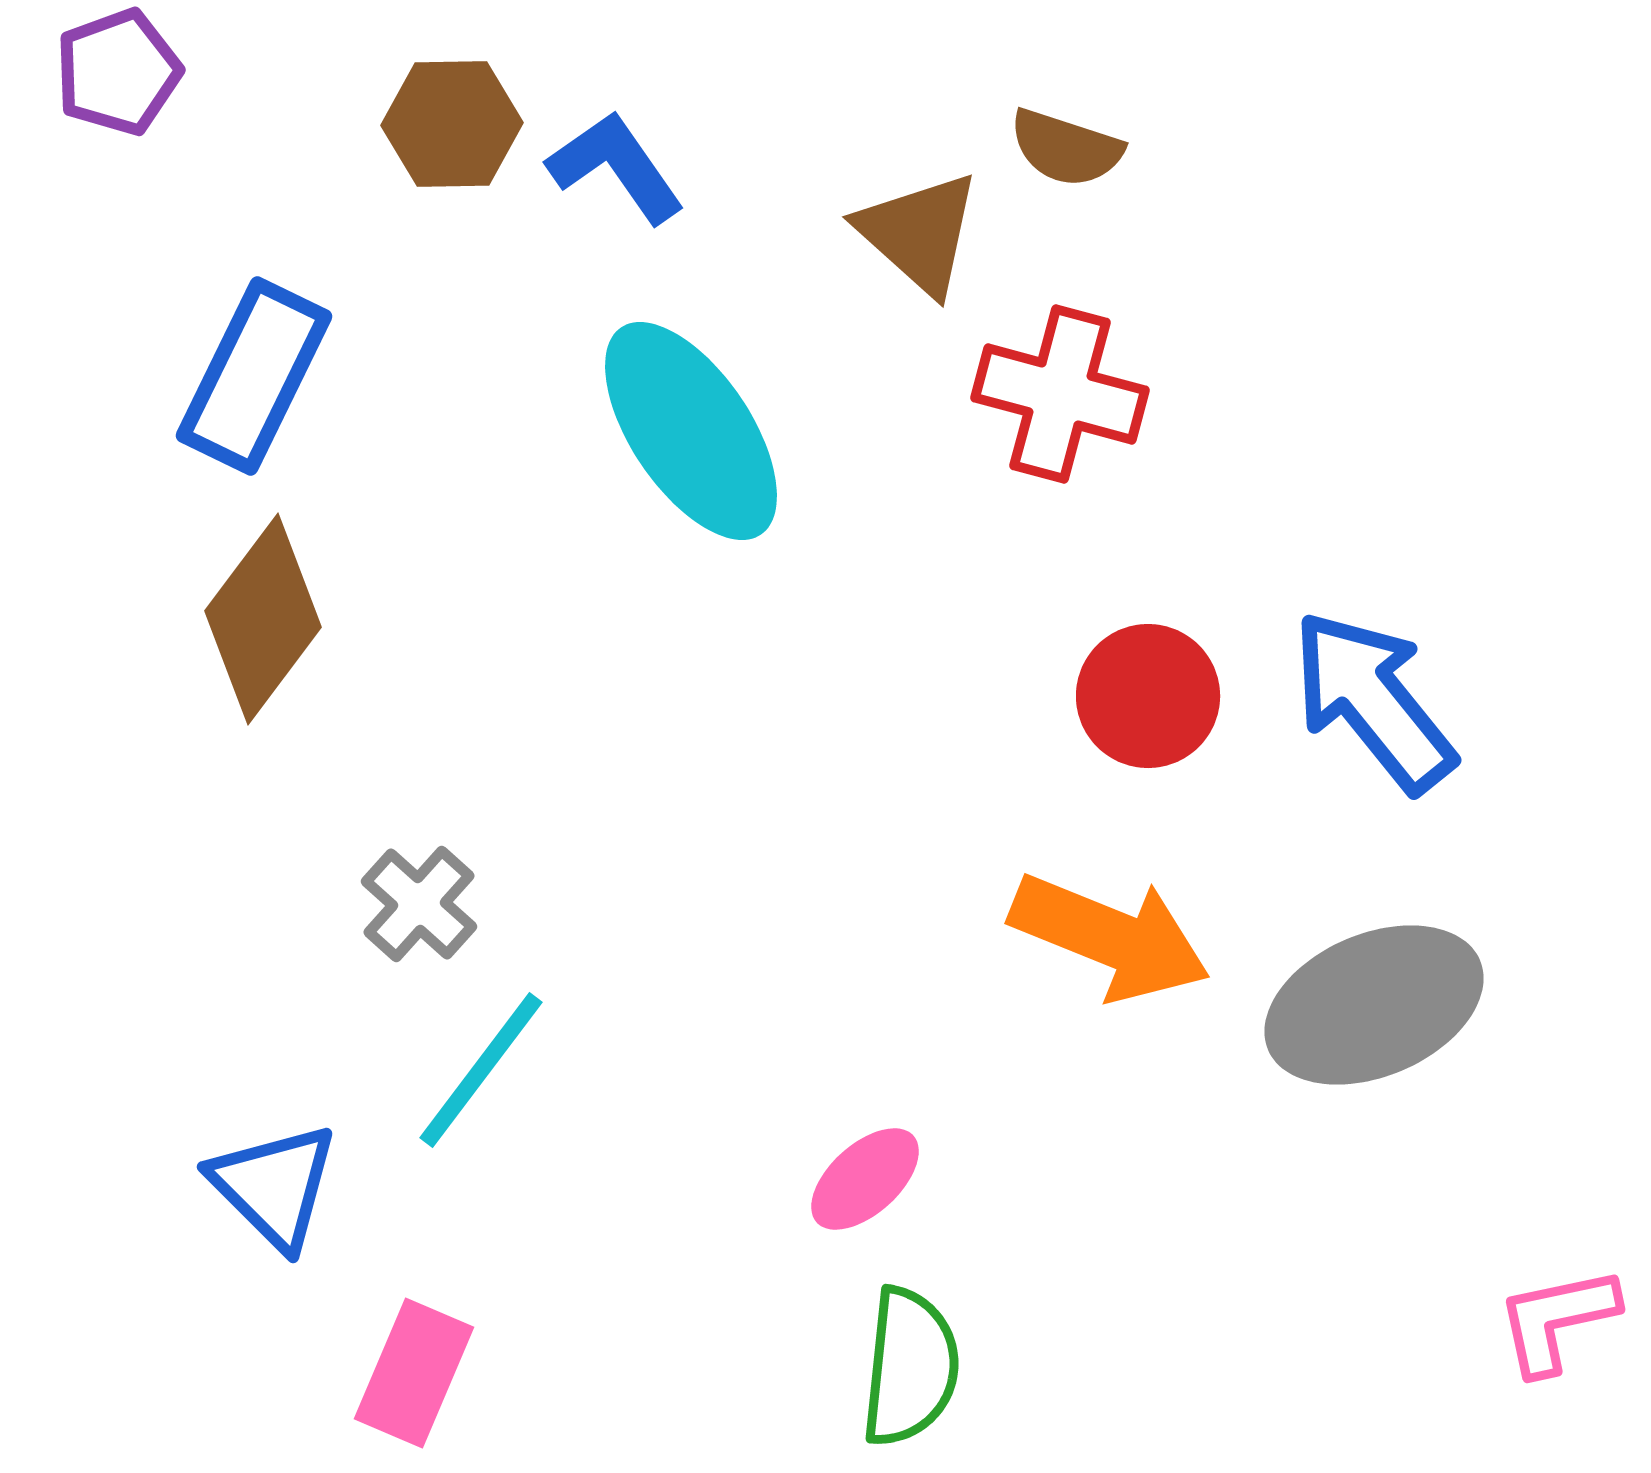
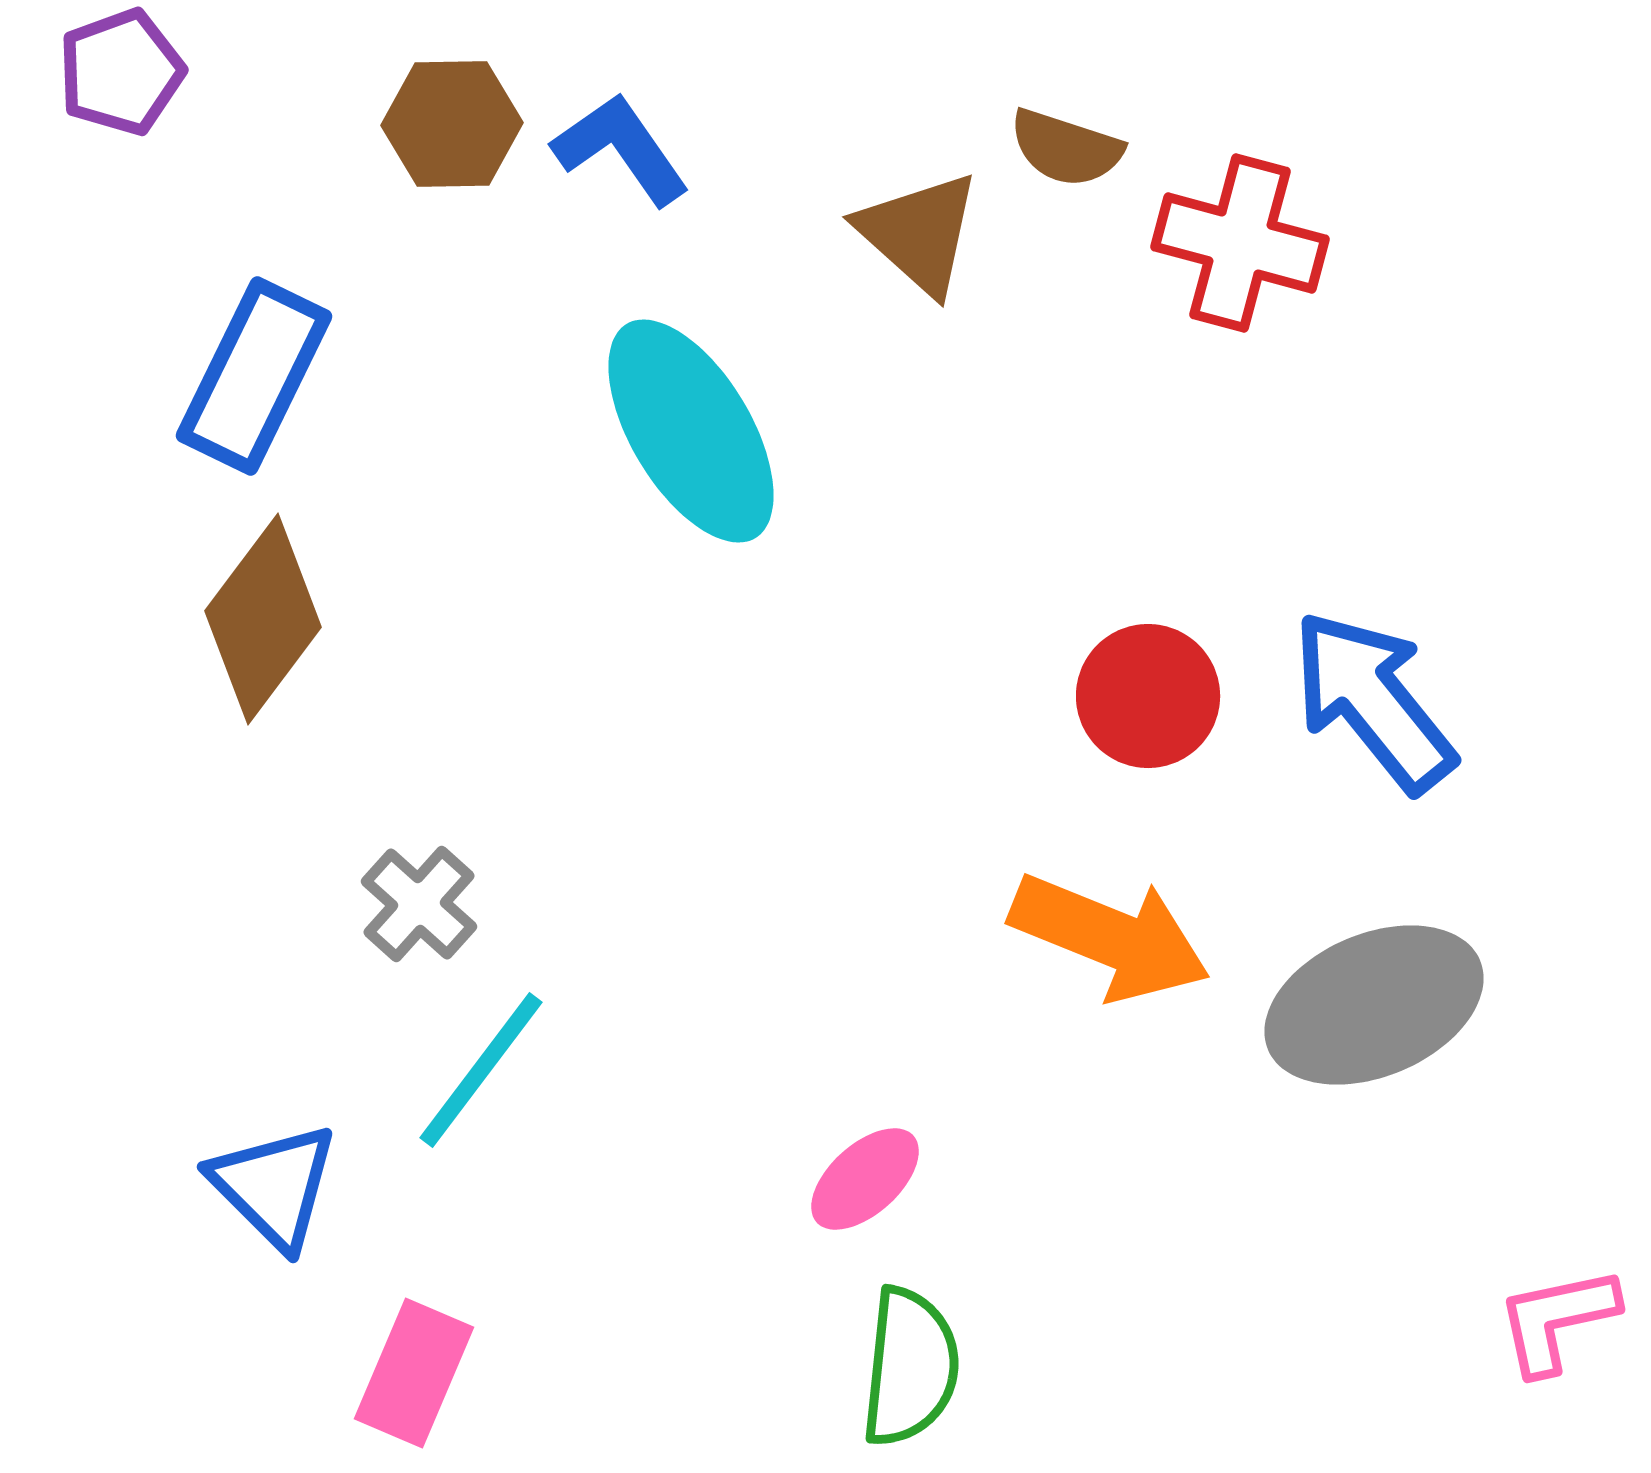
purple pentagon: moved 3 px right
blue L-shape: moved 5 px right, 18 px up
red cross: moved 180 px right, 151 px up
cyan ellipse: rotated 3 degrees clockwise
